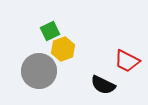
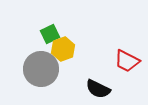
green square: moved 3 px down
gray circle: moved 2 px right, 2 px up
black semicircle: moved 5 px left, 4 px down
